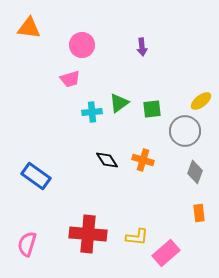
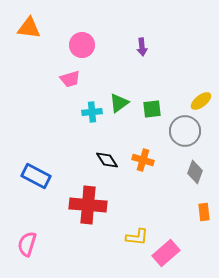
blue rectangle: rotated 8 degrees counterclockwise
orange rectangle: moved 5 px right, 1 px up
red cross: moved 29 px up
